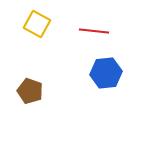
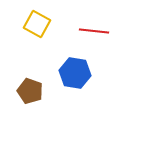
blue hexagon: moved 31 px left; rotated 16 degrees clockwise
